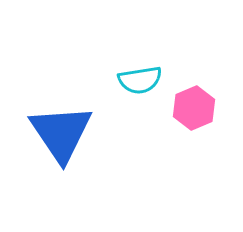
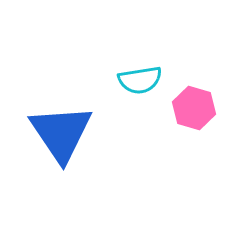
pink hexagon: rotated 21 degrees counterclockwise
